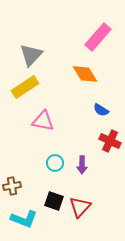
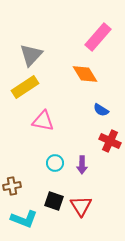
red triangle: moved 1 px right, 1 px up; rotated 15 degrees counterclockwise
